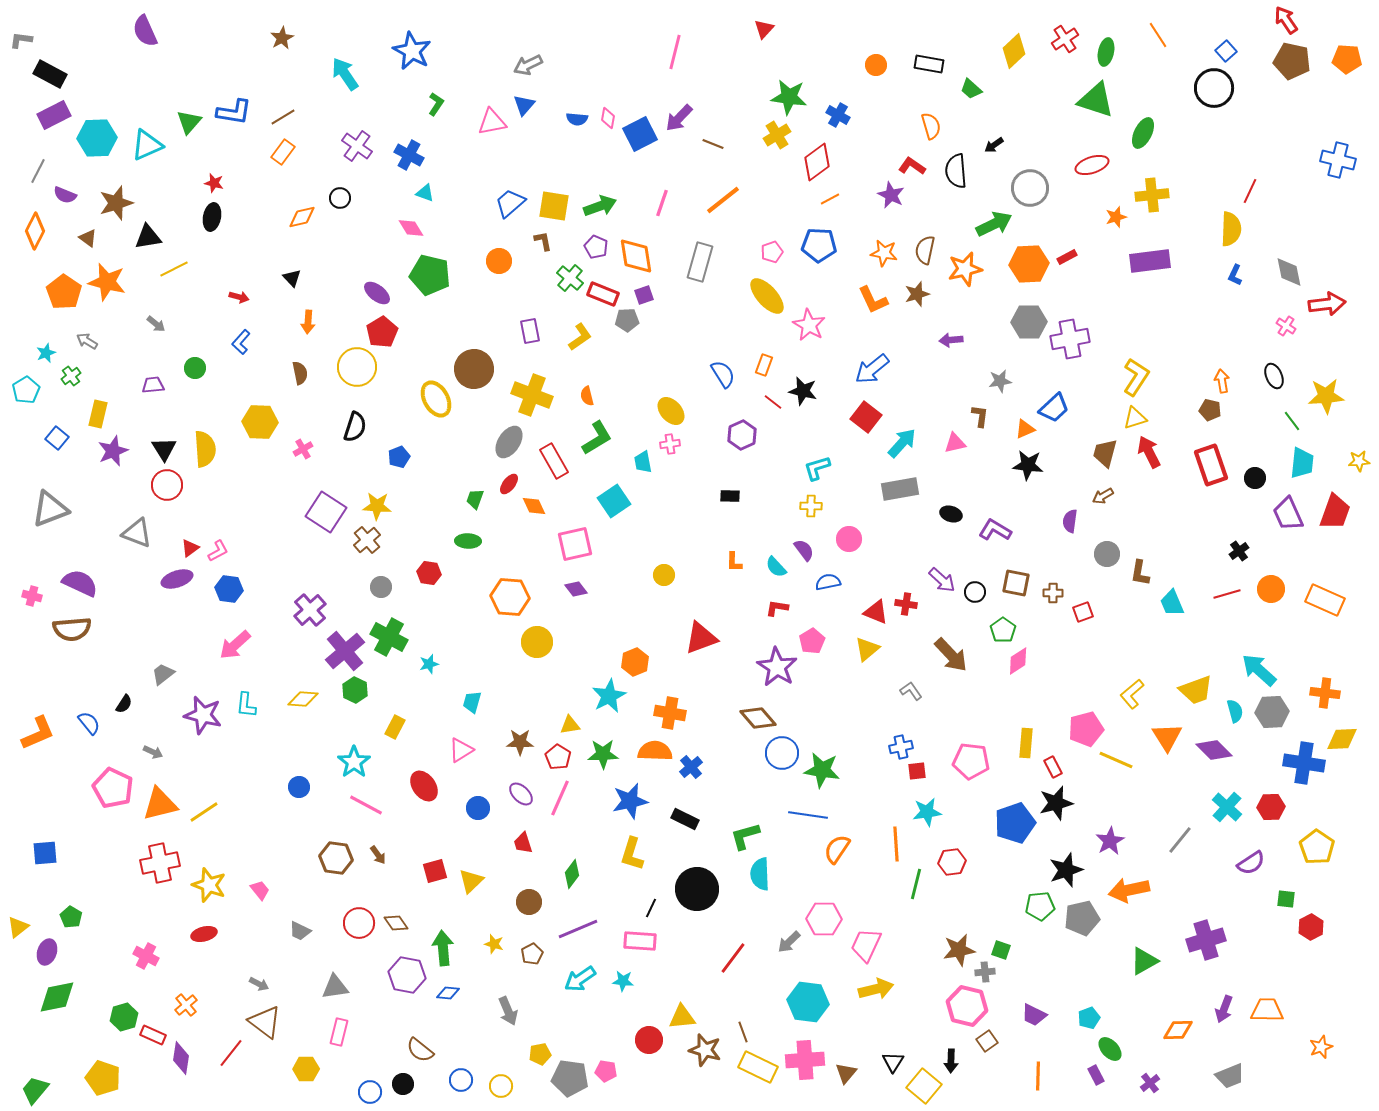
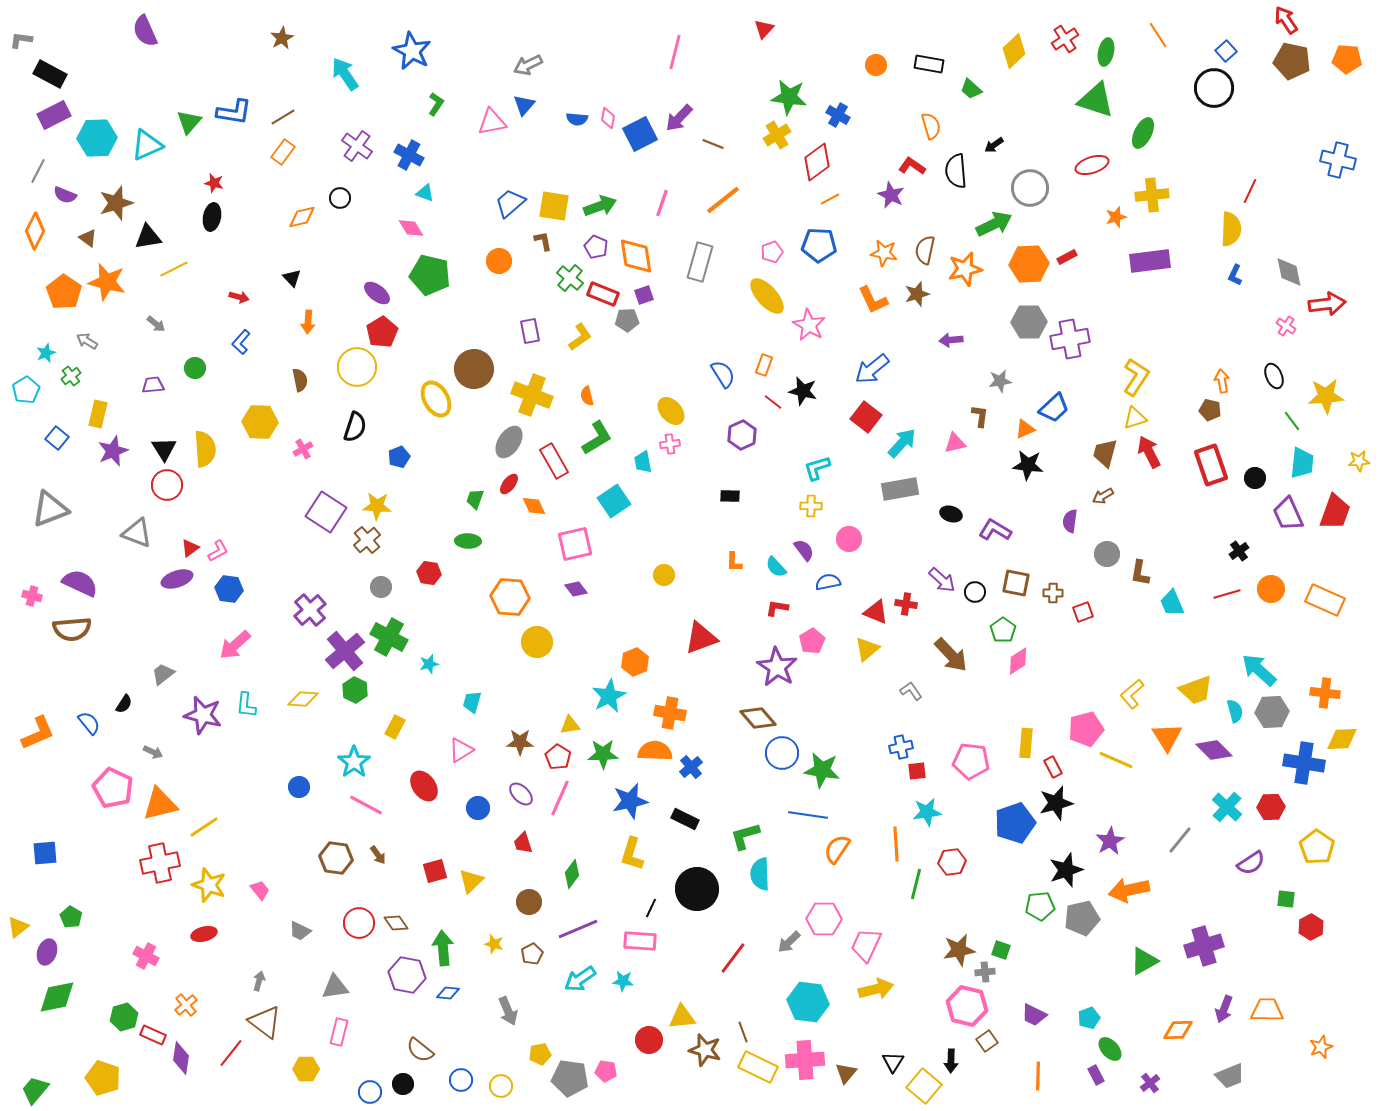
brown semicircle at (300, 373): moved 7 px down
yellow line at (204, 812): moved 15 px down
purple cross at (1206, 940): moved 2 px left, 6 px down
gray arrow at (259, 984): moved 3 px up; rotated 102 degrees counterclockwise
